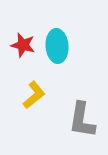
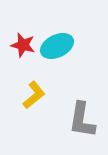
cyan ellipse: rotated 68 degrees clockwise
